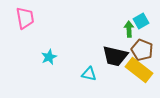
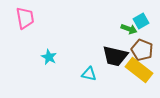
green arrow: rotated 112 degrees clockwise
cyan star: rotated 21 degrees counterclockwise
